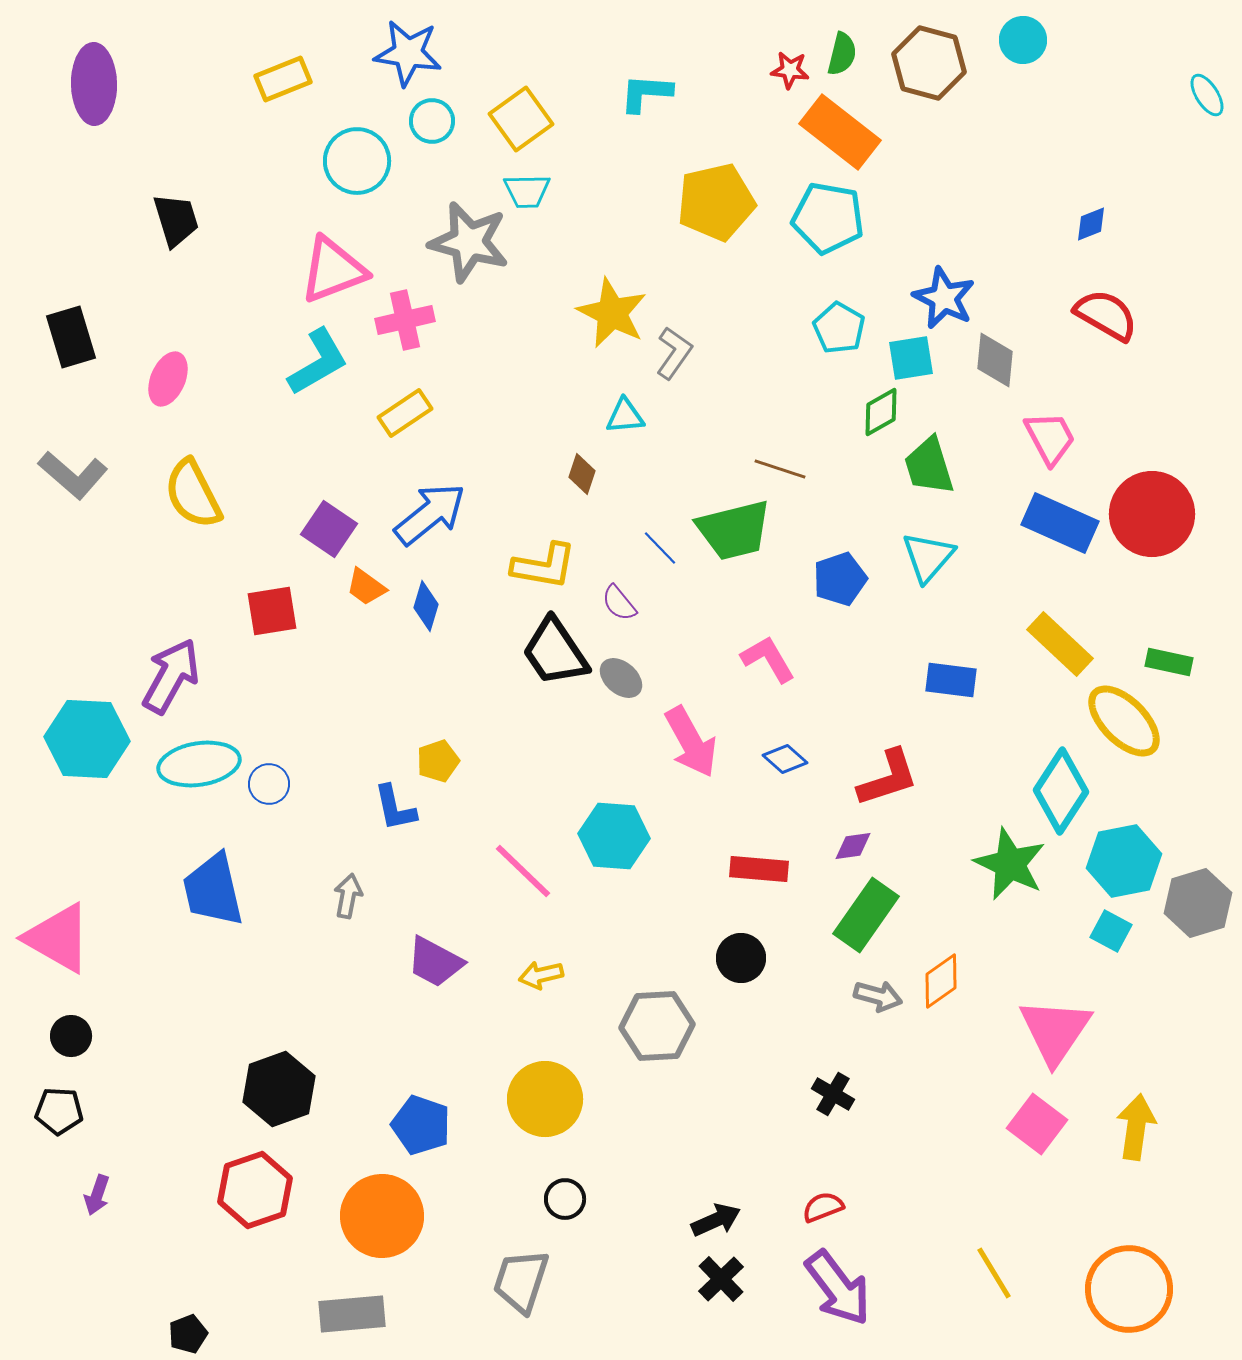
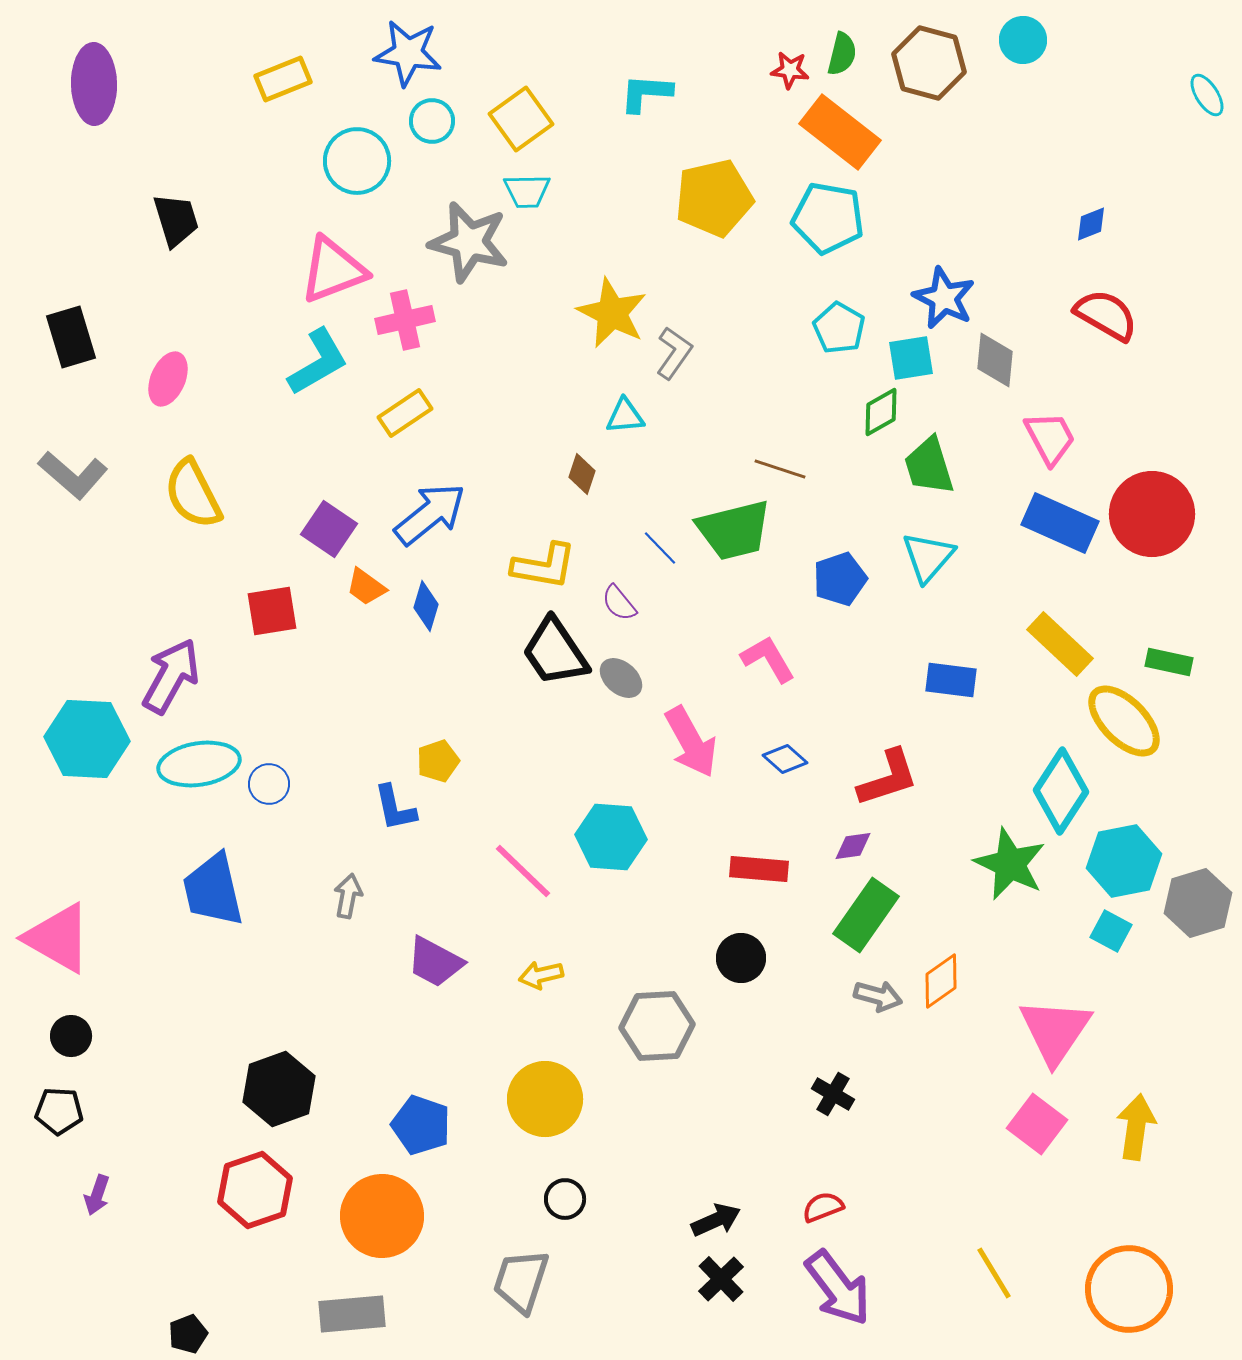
yellow pentagon at (716, 202): moved 2 px left, 4 px up
cyan hexagon at (614, 836): moved 3 px left, 1 px down
